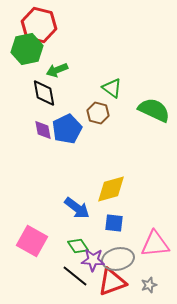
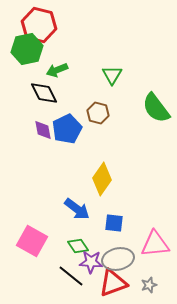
green triangle: moved 13 px up; rotated 25 degrees clockwise
black diamond: rotated 16 degrees counterclockwise
green semicircle: moved 2 px right, 2 px up; rotated 152 degrees counterclockwise
yellow diamond: moved 9 px left, 10 px up; rotated 40 degrees counterclockwise
blue arrow: moved 1 px down
purple star: moved 2 px left, 2 px down
black line: moved 4 px left
red triangle: moved 1 px right, 1 px down
